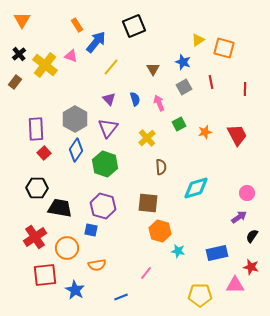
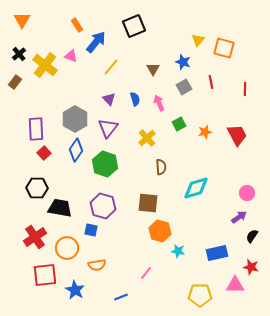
yellow triangle at (198, 40): rotated 16 degrees counterclockwise
